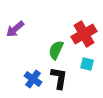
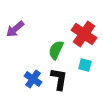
red cross: rotated 25 degrees counterclockwise
cyan square: moved 2 px left, 1 px down
black L-shape: moved 1 px down
